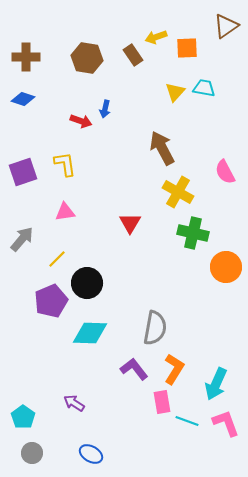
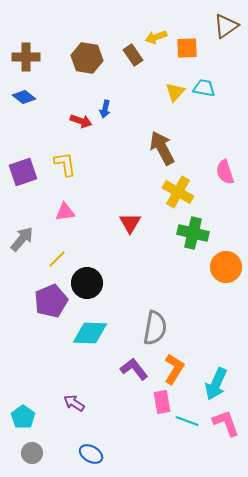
blue diamond: moved 1 px right, 2 px up; rotated 20 degrees clockwise
pink semicircle: rotated 10 degrees clockwise
